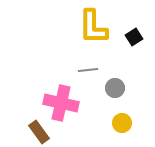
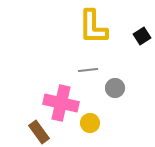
black square: moved 8 px right, 1 px up
yellow circle: moved 32 px left
